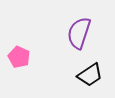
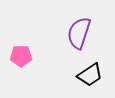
pink pentagon: moved 2 px right, 1 px up; rotated 25 degrees counterclockwise
